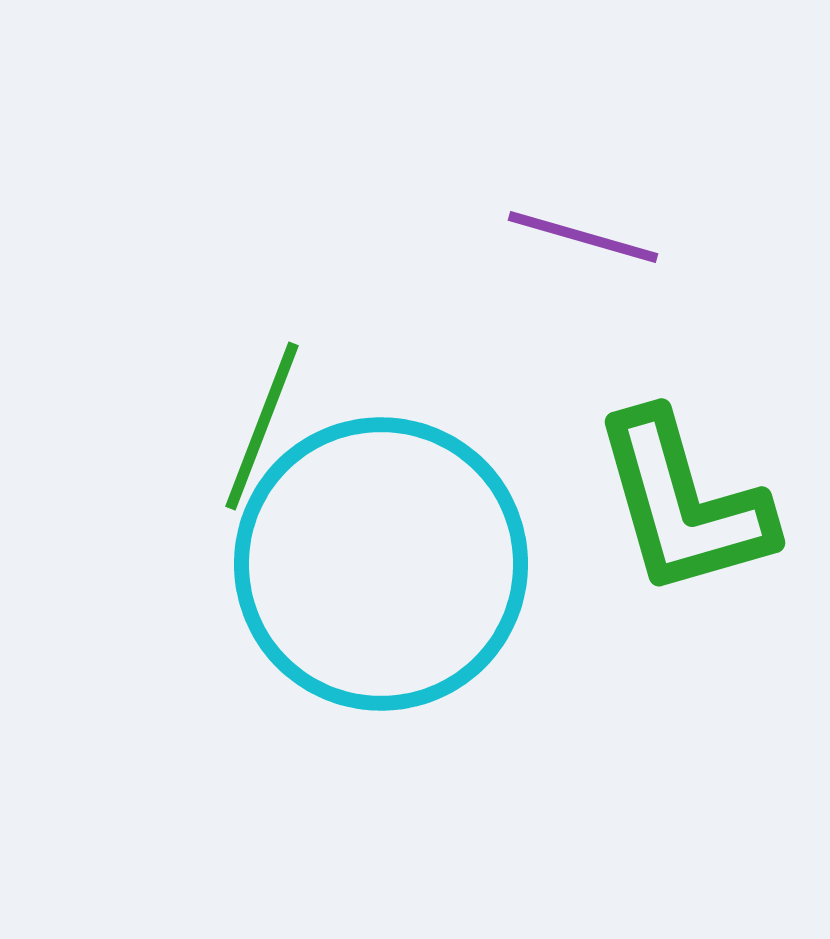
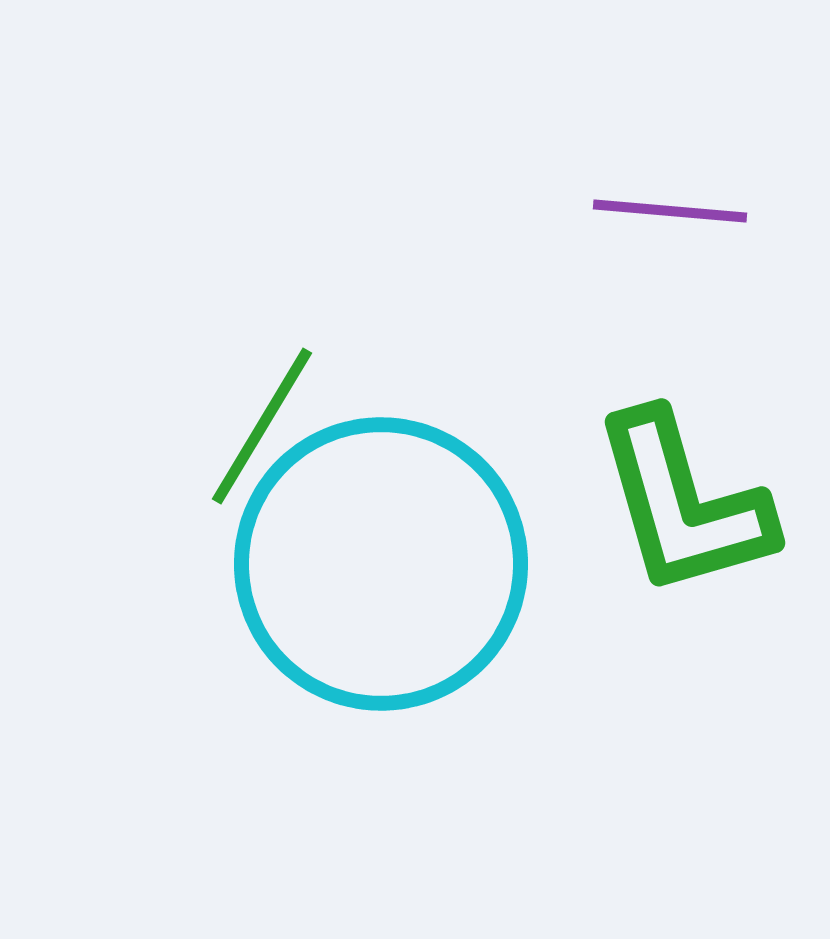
purple line: moved 87 px right, 26 px up; rotated 11 degrees counterclockwise
green line: rotated 10 degrees clockwise
